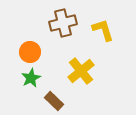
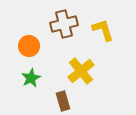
brown cross: moved 1 px right, 1 px down
orange circle: moved 1 px left, 6 px up
brown rectangle: moved 9 px right; rotated 30 degrees clockwise
